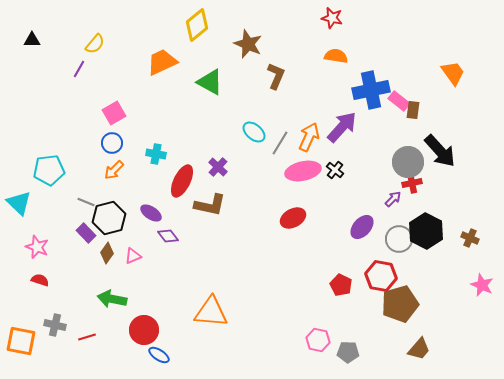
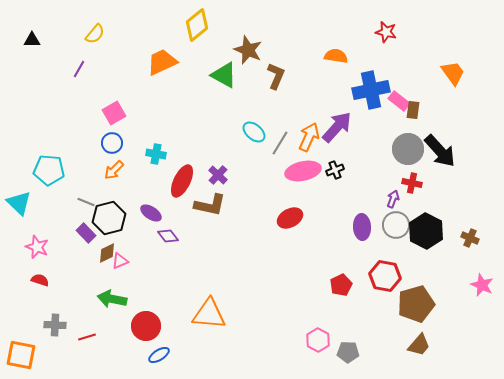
red star at (332, 18): moved 54 px right, 14 px down
yellow semicircle at (95, 44): moved 10 px up
brown star at (248, 44): moved 6 px down
green triangle at (210, 82): moved 14 px right, 7 px up
purple arrow at (342, 127): moved 5 px left
gray circle at (408, 162): moved 13 px up
purple cross at (218, 167): moved 8 px down
cyan pentagon at (49, 170): rotated 12 degrees clockwise
black cross at (335, 170): rotated 30 degrees clockwise
red cross at (412, 183): rotated 24 degrees clockwise
purple arrow at (393, 199): rotated 24 degrees counterclockwise
red ellipse at (293, 218): moved 3 px left
purple ellipse at (362, 227): rotated 45 degrees counterclockwise
gray circle at (399, 239): moved 3 px left, 14 px up
brown diamond at (107, 253): rotated 30 degrees clockwise
pink triangle at (133, 256): moved 13 px left, 5 px down
red hexagon at (381, 276): moved 4 px right
red pentagon at (341, 285): rotated 20 degrees clockwise
brown pentagon at (400, 304): moved 16 px right
orange triangle at (211, 312): moved 2 px left, 2 px down
gray cross at (55, 325): rotated 10 degrees counterclockwise
red circle at (144, 330): moved 2 px right, 4 px up
pink hexagon at (318, 340): rotated 15 degrees clockwise
orange square at (21, 341): moved 14 px down
brown trapezoid at (419, 349): moved 4 px up
blue ellipse at (159, 355): rotated 65 degrees counterclockwise
